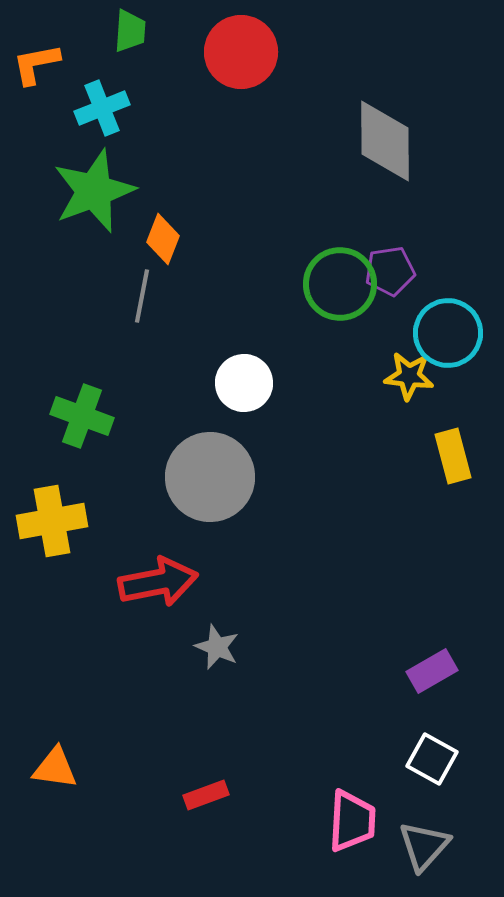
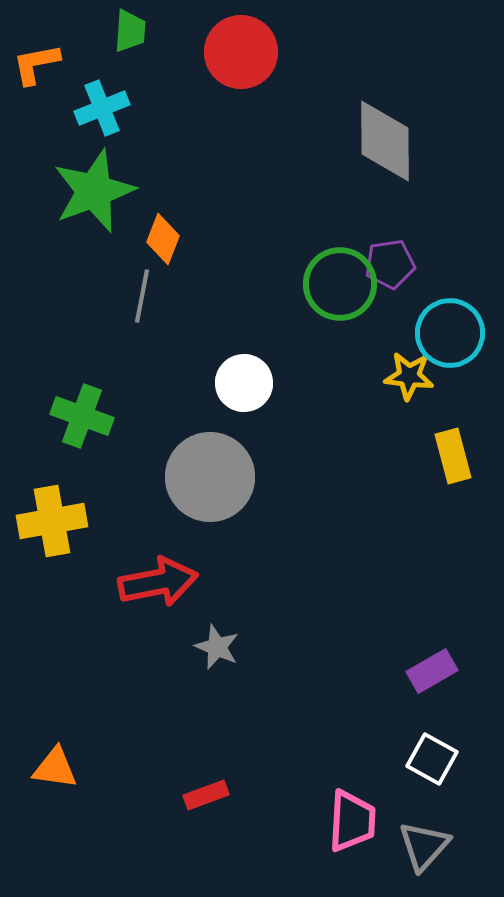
purple pentagon: moved 7 px up
cyan circle: moved 2 px right
